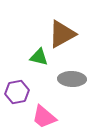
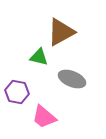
brown triangle: moved 1 px left, 2 px up
gray ellipse: rotated 20 degrees clockwise
purple hexagon: rotated 20 degrees clockwise
